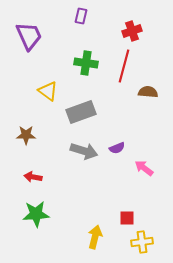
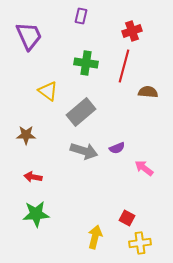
gray rectangle: rotated 20 degrees counterclockwise
red square: rotated 28 degrees clockwise
yellow cross: moved 2 px left, 1 px down
